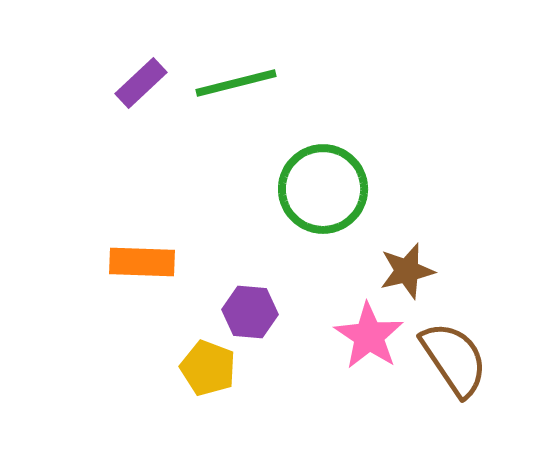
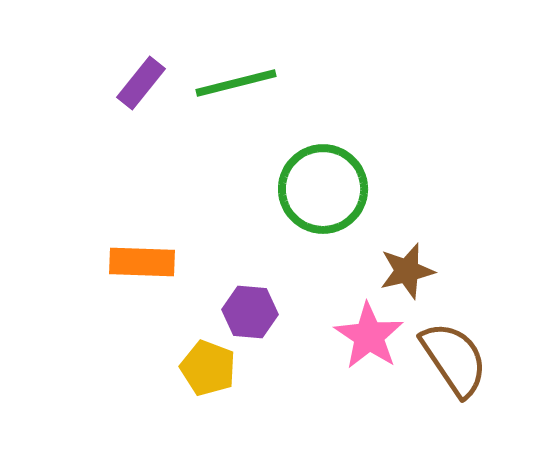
purple rectangle: rotated 8 degrees counterclockwise
